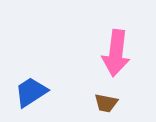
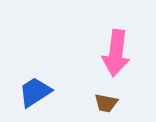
blue trapezoid: moved 4 px right
